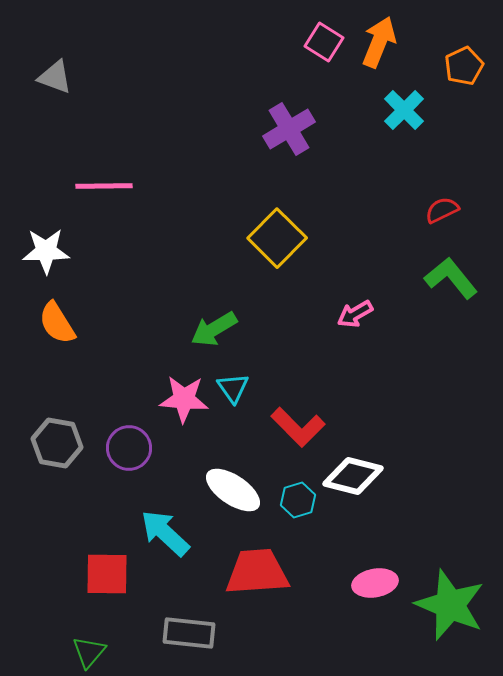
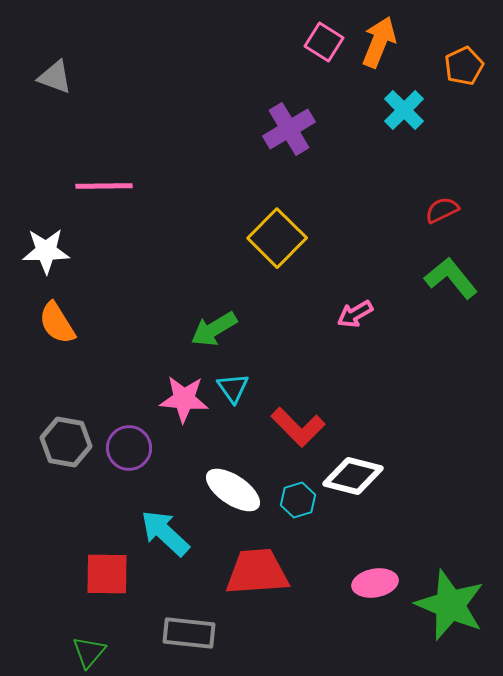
gray hexagon: moved 9 px right, 1 px up
